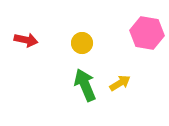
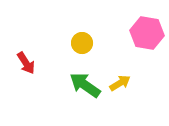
red arrow: moved 23 px down; rotated 45 degrees clockwise
green arrow: rotated 32 degrees counterclockwise
